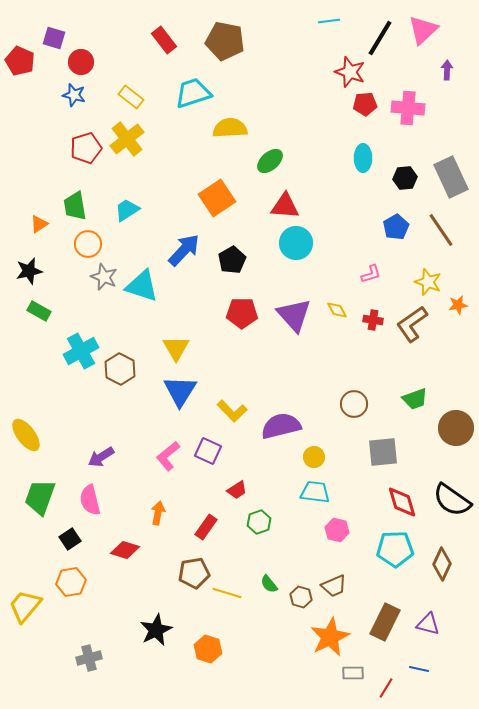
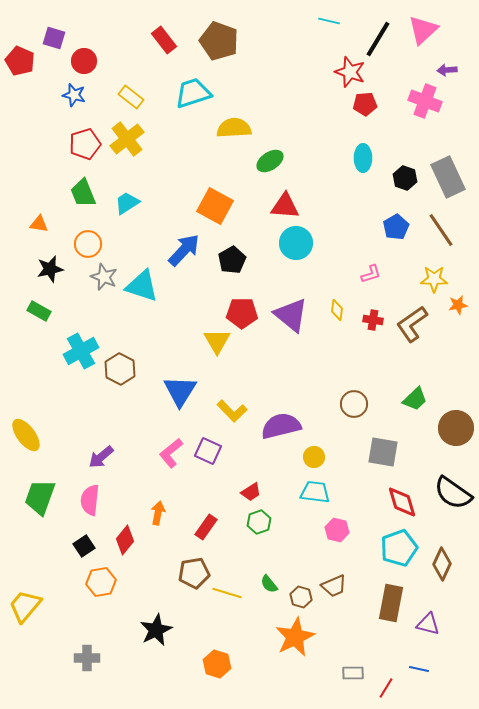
cyan line at (329, 21): rotated 20 degrees clockwise
black line at (380, 38): moved 2 px left, 1 px down
brown pentagon at (225, 41): moved 6 px left; rotated 9 degrees clockwise
red circle at (81, 62): moved 3 px right, 1 px up
purple arrow at (447, 70): rotated 96 degrees counterclockwise
pink cross at (408, 108): moved 17 px right, 7 px up; rotated 16 degrees clockwise
yellow semicircle at (230, 128): moved 4 px right
red pentagon at (86, 148): moved 1 px left, 4 px up
green ellipse at (270, 161): rotated 8 degrees clockwise
gray rectangle at (451, 177): moved 3 px left
black hexagon at (405, 178): rotated 25 degrees clockwise
orange square at (217, 198): moved 2 px left, 8 px down; rotated 27 degrees counterclockwise
green trapezoid at (75, 206): moved 8 px right, 13 px up; rotated 12 degrees counterclockwise
cyan trapezoid at (127, 210): moved 7 px up
orange triangle at (39, 224): rotated 42 degrees clockwise
black star at (29, 271): moved 21 px right, 2 px up
yellow star at (428, 282): moved 6 px right, 3 px up; rotated 20 degrees counterclockwise
yellow diamond at (337, 310): rotated 35 degrees clockwise
purple triangle at (294, 315): moved 3 px left; rotated 9 degrees counterclockwise
yellow triangle at (176, 348): moved 41 px right, 7 px up
green trapezoid at (415, 399): rotated 24 degrees counterclockwise
gray square at (383, 452): rotated 16 degrees clockwise
pink L-shape at (168, 456): moved 3 px right, 3 px up
purple arrow at (101, 457): rotated 8 degrees counterclockwise
red trapezoid at (237, 490): moved 14 px right, 2 px down
pink semicircle at (90, 500): rotated 20 degrees clockwise
black semicircle at (452, 500): moved 1 px right, 7 px up
black square at (70, 539): moved 14 px right, 7 px down
cyan pentagon at (395, 549): moved 4 px right, 1 px up; rotated 18 degrees counterclockwise
red diamond at (125, 550): moved 10 px up; rotated 68 degrees counterclockwise
orange hexagon at (71, 582): moved 30 px right
brown rectangle at (385, 622): moved 6 px right, 19 px up; rotated 15 degrees counterclockwise
orange star at (330, 637): moved 35 px left
orange hexagon at (208, 649): moved 9 px right, 15 px down
gray cross at (89, 658): moved 2 px left; rotated 15 degrees clockwise
